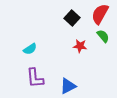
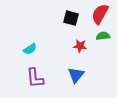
black square: moved 1 px left; rotated 28 degrees counterclockwise
green semicircle: rotated 56 degrees counterclockwise
blue triangle: moved 8 px right, 11 px up; rotated 24 degrees counterclockwise
